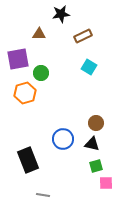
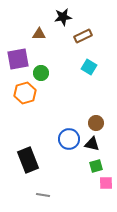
black star: moved 2 px right, 3 px down
blue circle: moved 6 px right
